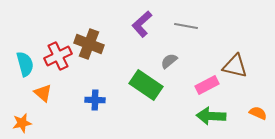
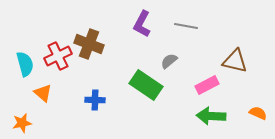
purple L-shape: rotated 20 degrees counterclockwise
brown triangle: moved 5 px up
